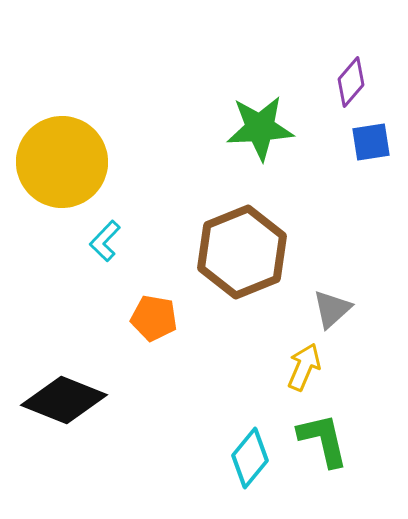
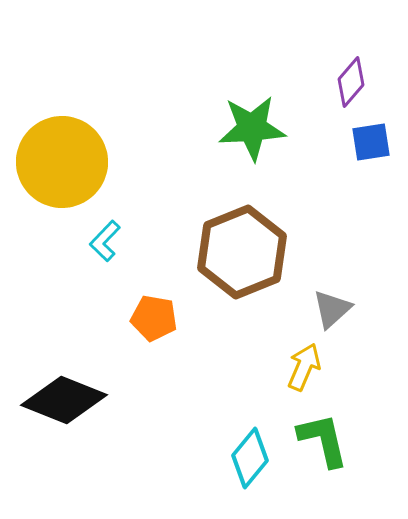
green star: moved 8 px left
